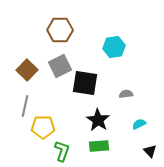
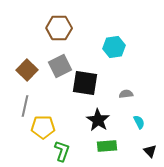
brown hexagon: moved 1 px left, 2 px up
cyan semicircle: moved 2 px up; rotated 88 degrees clockwise
green rectangle: moved 8 px right
